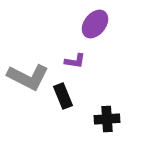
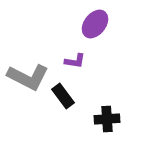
black rectangle: rotated 15 degrees counterclockwise
